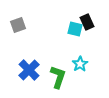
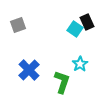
cyan square: rotated 21 degrees clockwise
green L-shape: moved 4 px right, 5 px down
